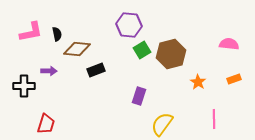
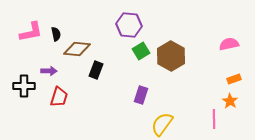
black semicircle: moved 1 px left
pink semicircle: rotated 18 degrees counterclockwise
green square: moved 1 px left, 1 px down
brown hexagon: moved 2 px down; rotated 16 degrees counterclockwise
black rectangle: rotated 48 degrees counterclockwise
orange star: moved 32 px right, 19 px down
purple rectangle: moved 2 px right, 1 px up
red trapezoid: moved 13 px right, 27 px up
